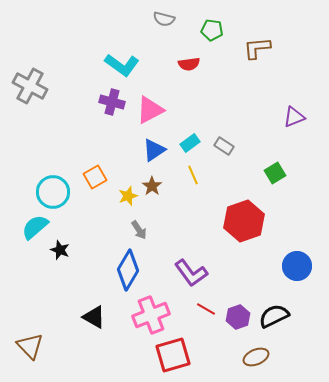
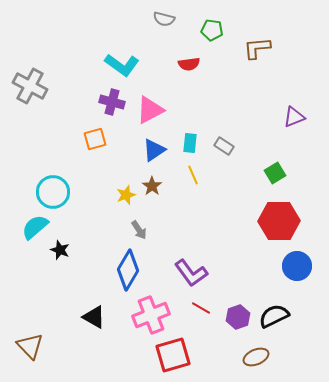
cyan rectangle: rotated 48 degrees counterclockwise
orange square: moved 38 px up; rotated 15 degrees clockwise
yellow star: moved 2 px left, 1 px up
red hexagon: moved 35 px right; rotated 18 degrees clockwise
red line: moved 5 px left, 1 px up
